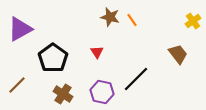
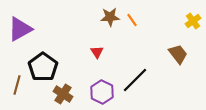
brown star: rotated 18 degrees counterclockwise
black pentagon: moved 10 px left, 9 px down
black line: moved 1 px left, 1 px down
brown line: rotated 30 degrees counterclockwise
purple hexagon: rotated 15 degrees clockwise
